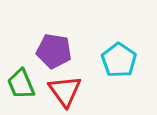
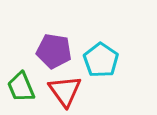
cyan pentagon: moved 18 px left
green trapezoid: moved 3 px down
